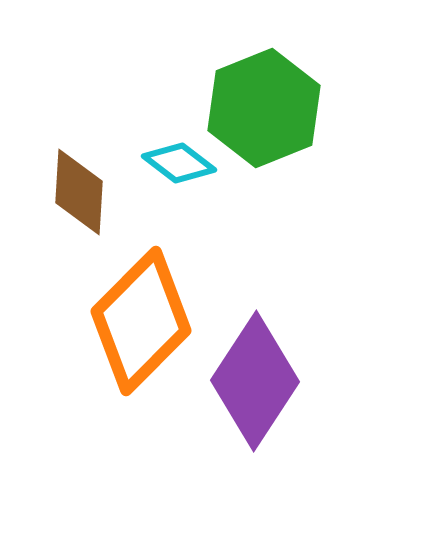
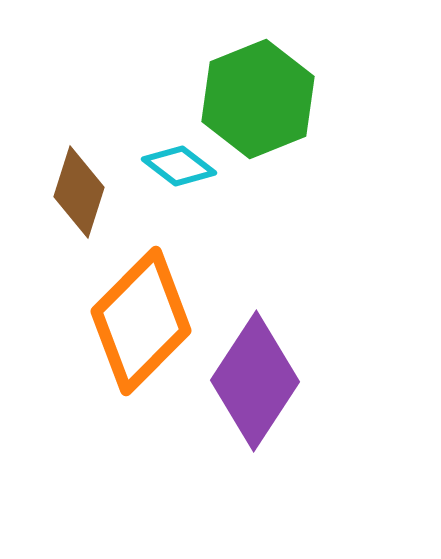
green hexagon: moved 6 px left, 9 px up
cyan diamond: moved 3 px down
brown diamond: rotated 14 degrees clockwise
